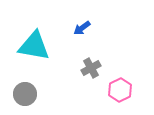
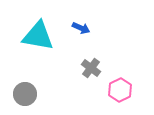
blue arrow: moved 1 px left; rotated 120 degrees counterclockwise
cyan triangle: moved 4 px right, 10 px up
gray cross: rotated 24 degrees counterclockwise
